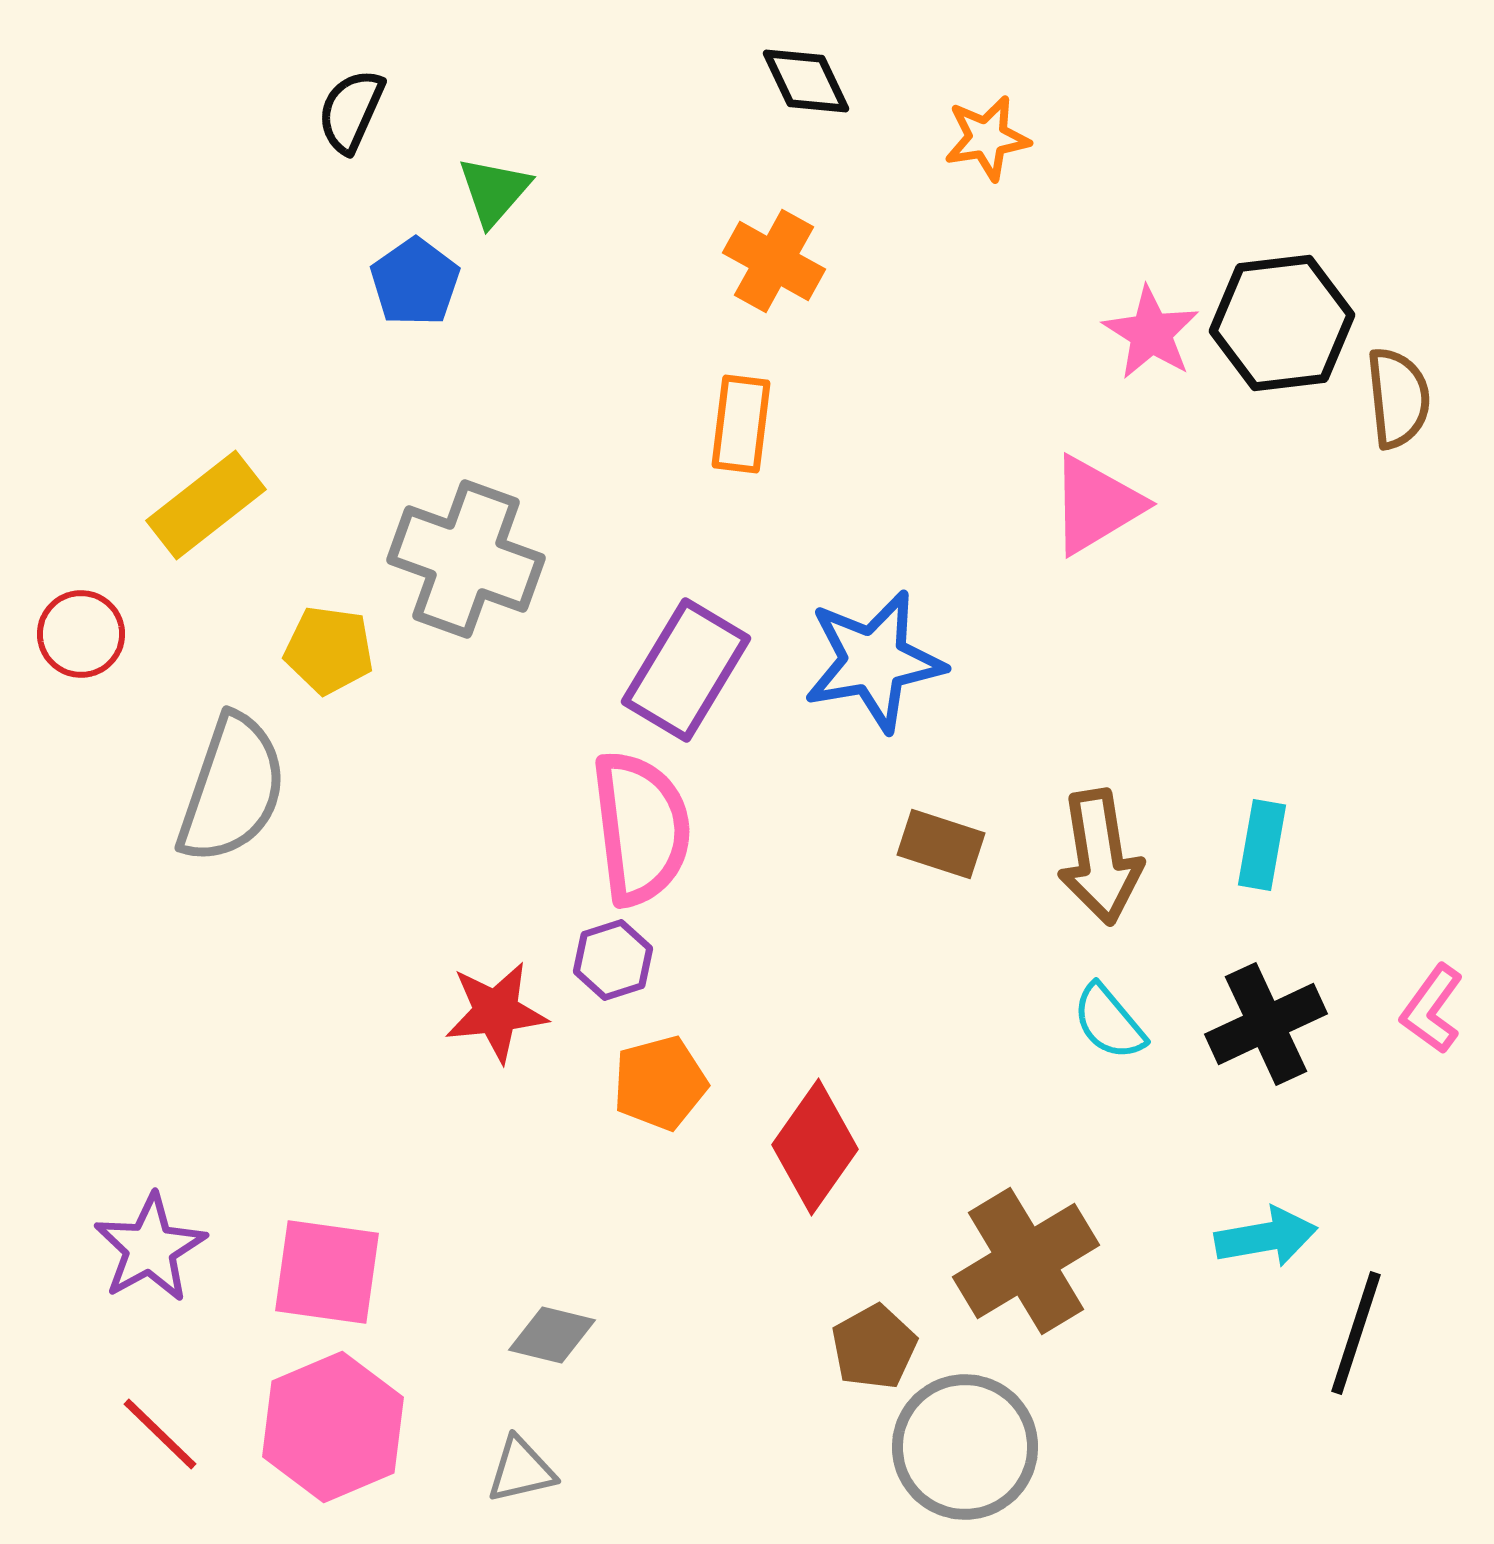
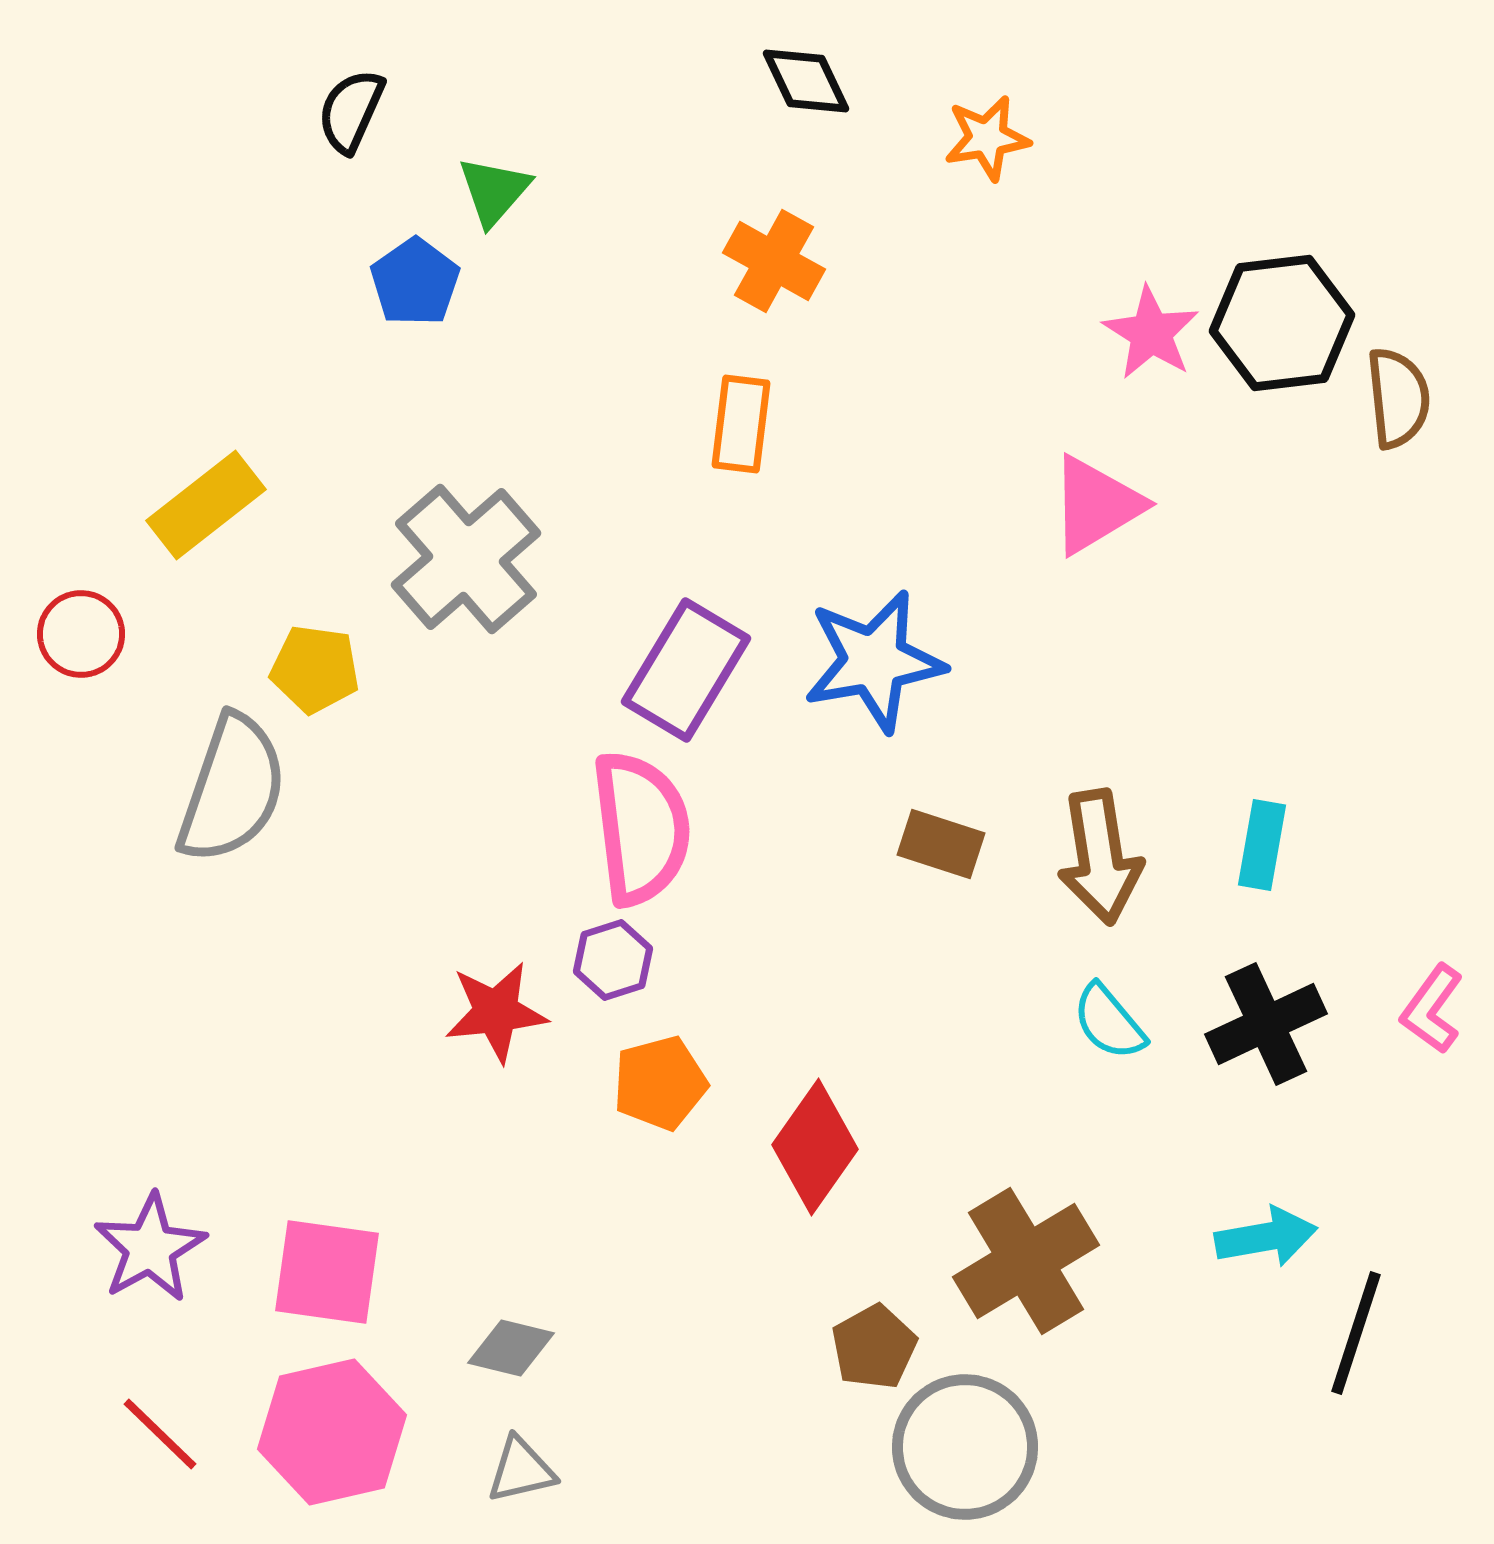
gray cross: rotated 29 degrees clockwise
yellow pentagon: moved 14 px left, 19 px down
gray diamond: moved 41 px left, 13 px down
pink hexagon: moved 1 px left, 5 px down; rotated 10 degrees clockwise
